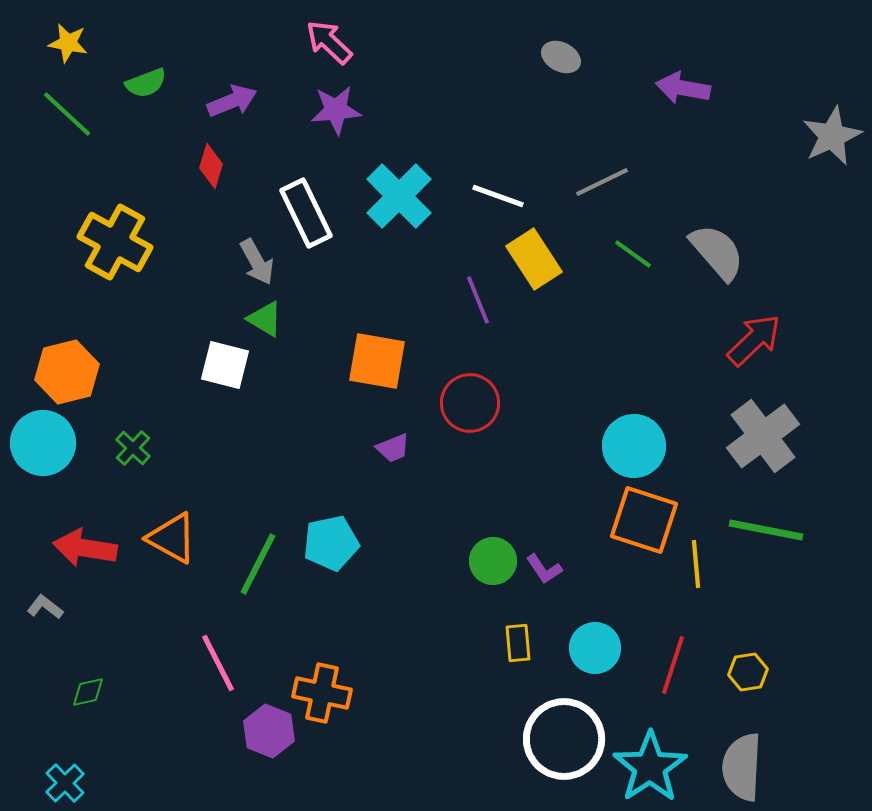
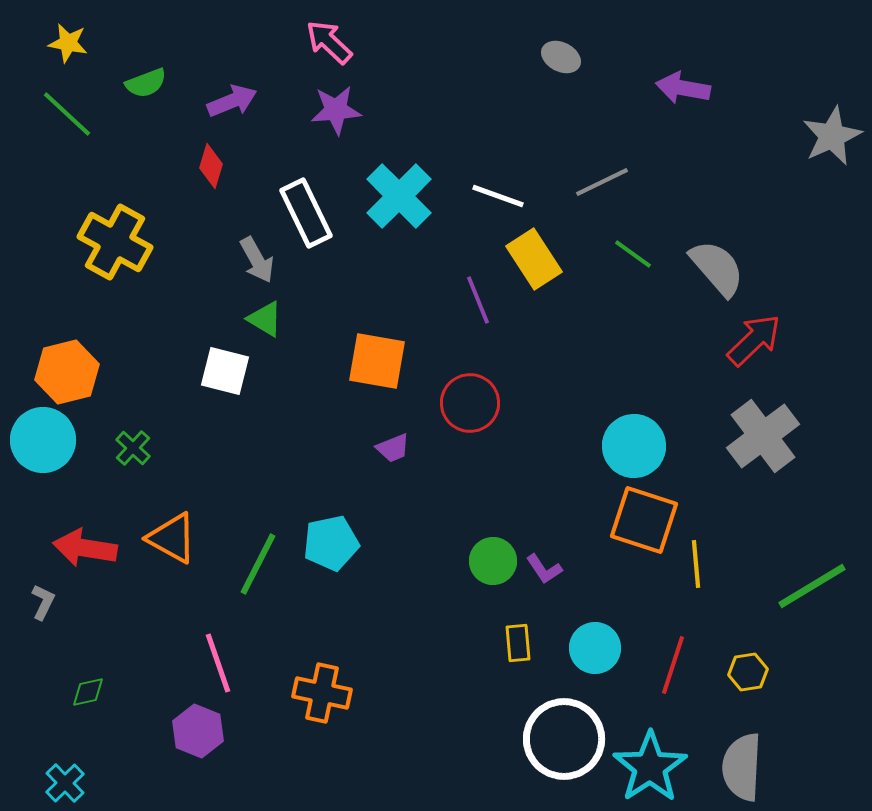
gray semicircle at (717, 252): moved 16 px down
gray arrow at (257, 262): moved 2 px up
white square at (225, 365): moved 6 px down
cyan circle at (43, 443): moved 3 px up
green line at (766, 530): moved 46 px right, 56 px down; rotated 42 degrees counterclockwise
gray L-shape at (45, 607): moved 2 px left, 5 px up; rotated 78 degrees clockwise
pink line at (218, 663): rotated 8 degrees clockwise
purple hexagon at (269, 731): moved 71 px left
